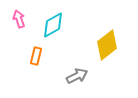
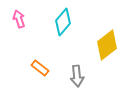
cyan diamond: moved 10 px right, 3 px up; rotated 20 degrees counterclockwise
orange rectangle: moved 4 px right, 12 px down; rotated 66 degrees counterclockwise
gray arrow: rotated 110 degrees clockwise
